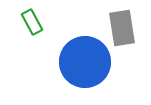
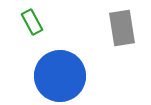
blue circle: moved 25 px left, 14 px down
